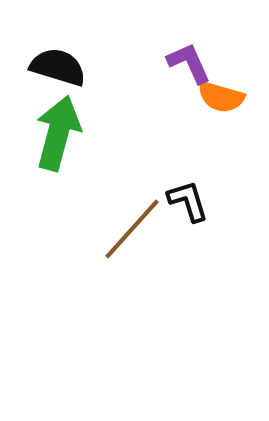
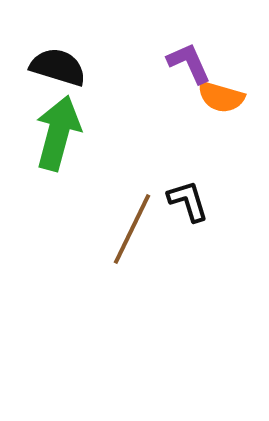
brown line: rotated 16 degrees counterclockwise
